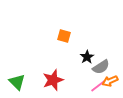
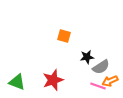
black star: rotated 24 degrees clockwise
green triangle: rotated 24 degrees counterclockwise
pink line: rotated 56 degrees clockwise
